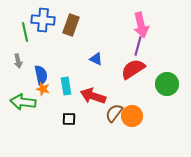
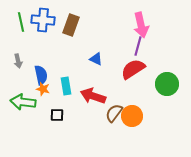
green line: moved 4 px left, 10 px up
black square: moved 12 px left, 4 px up
